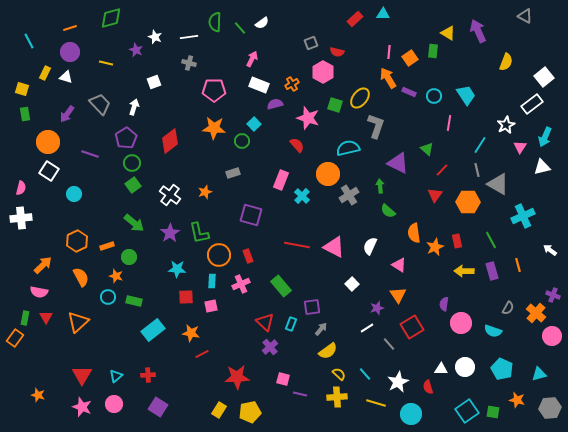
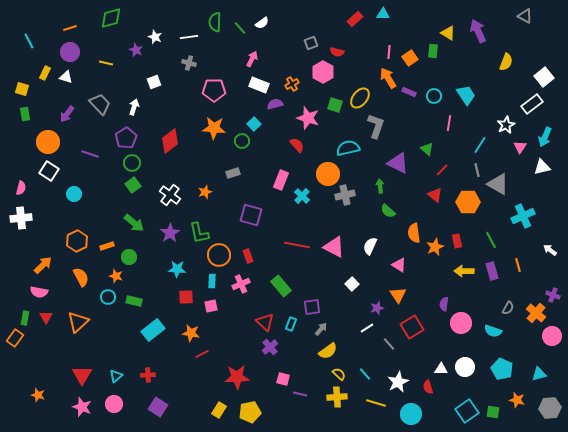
gray cross at (349, 195): moved 4 px left; rotated 18 degrees clockwise
red triangle at (435, 195): rotated 28 degrees counterclockwise
